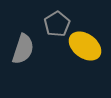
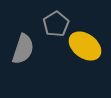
gray pentagon: moved 1 px left
